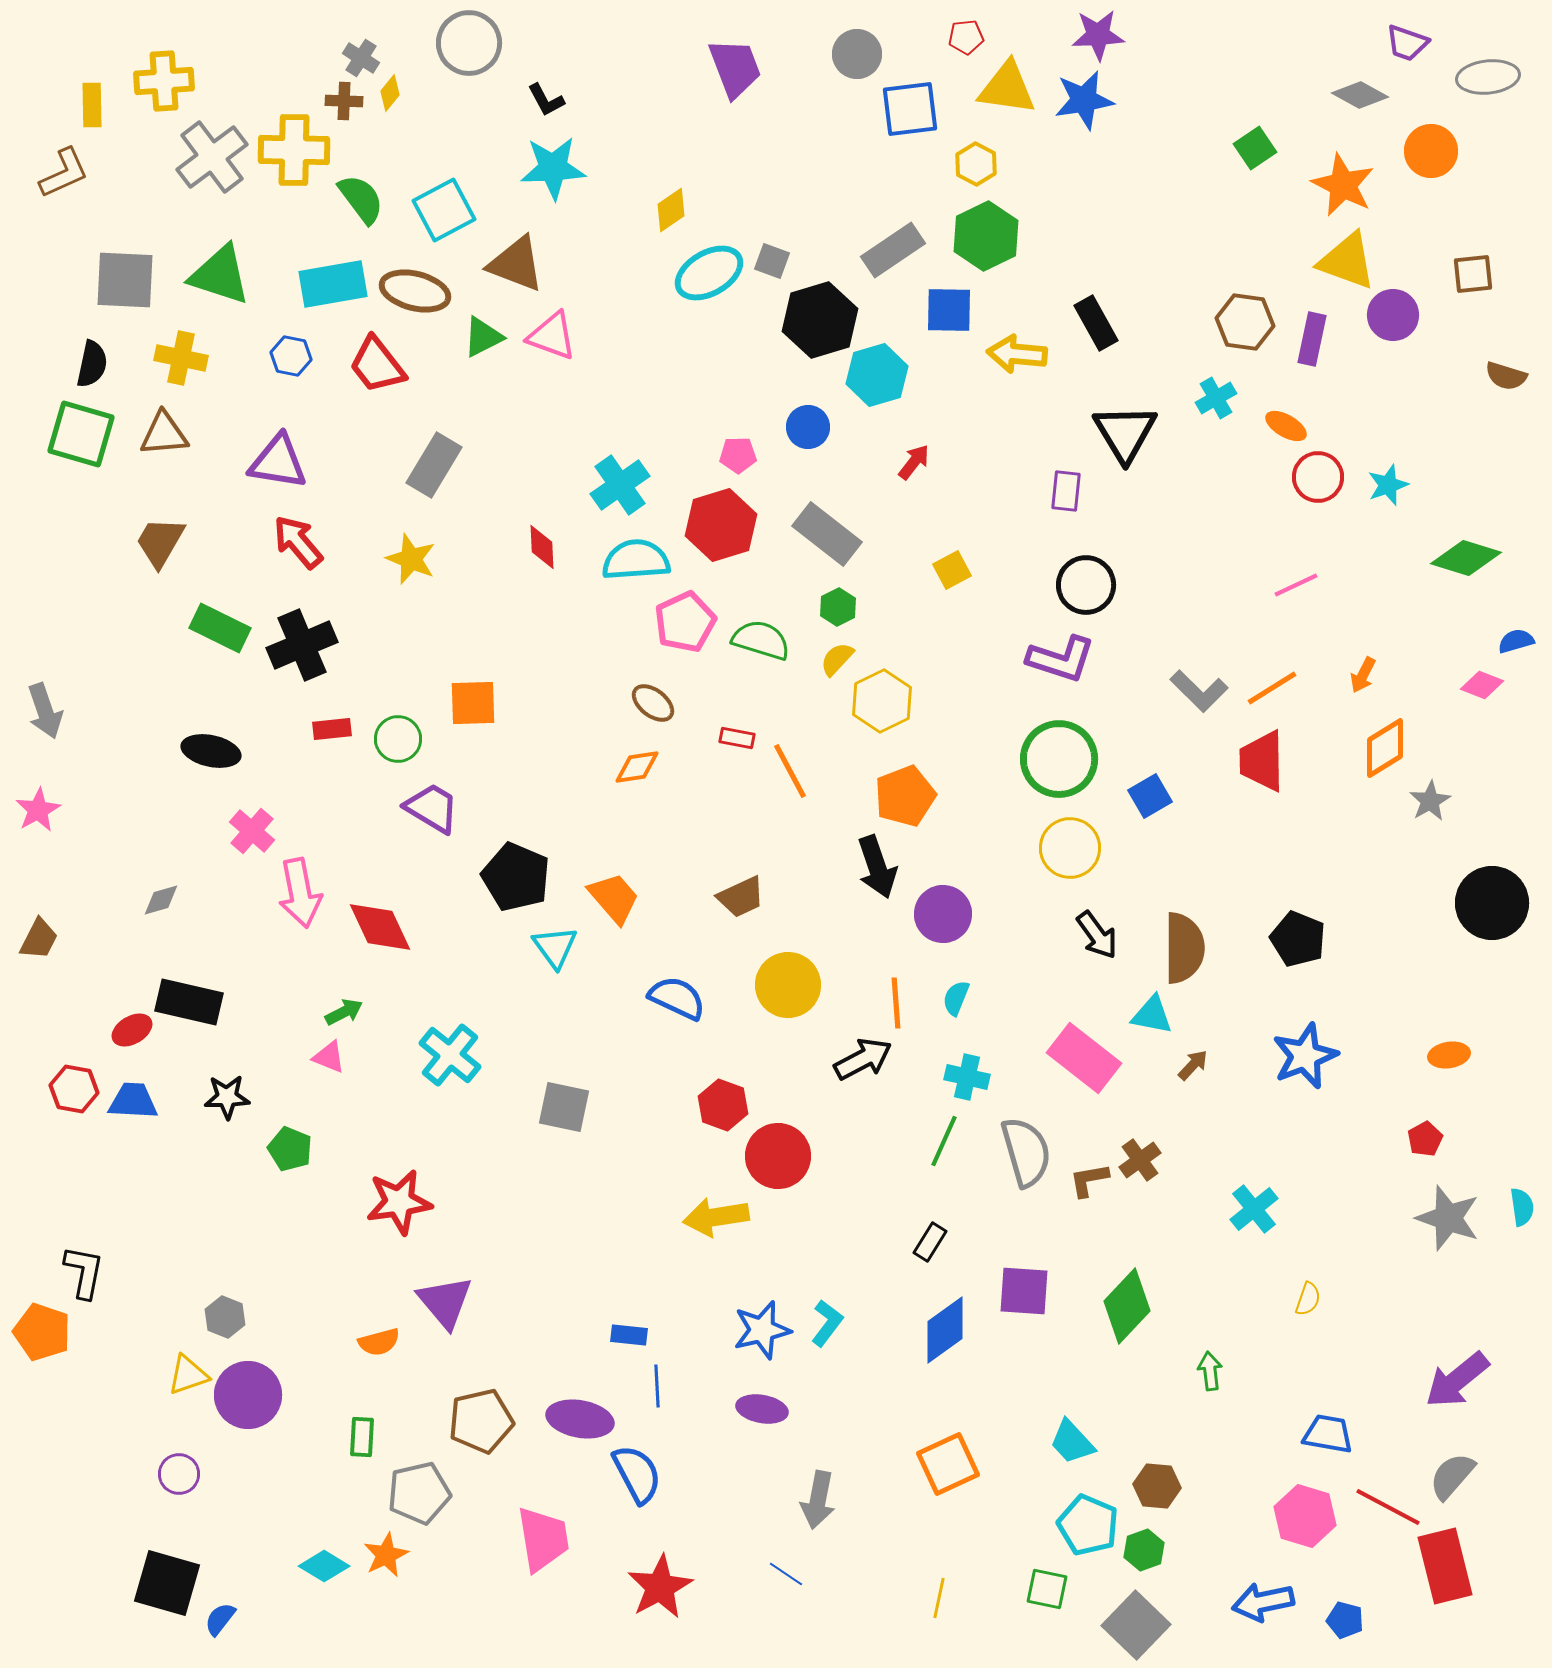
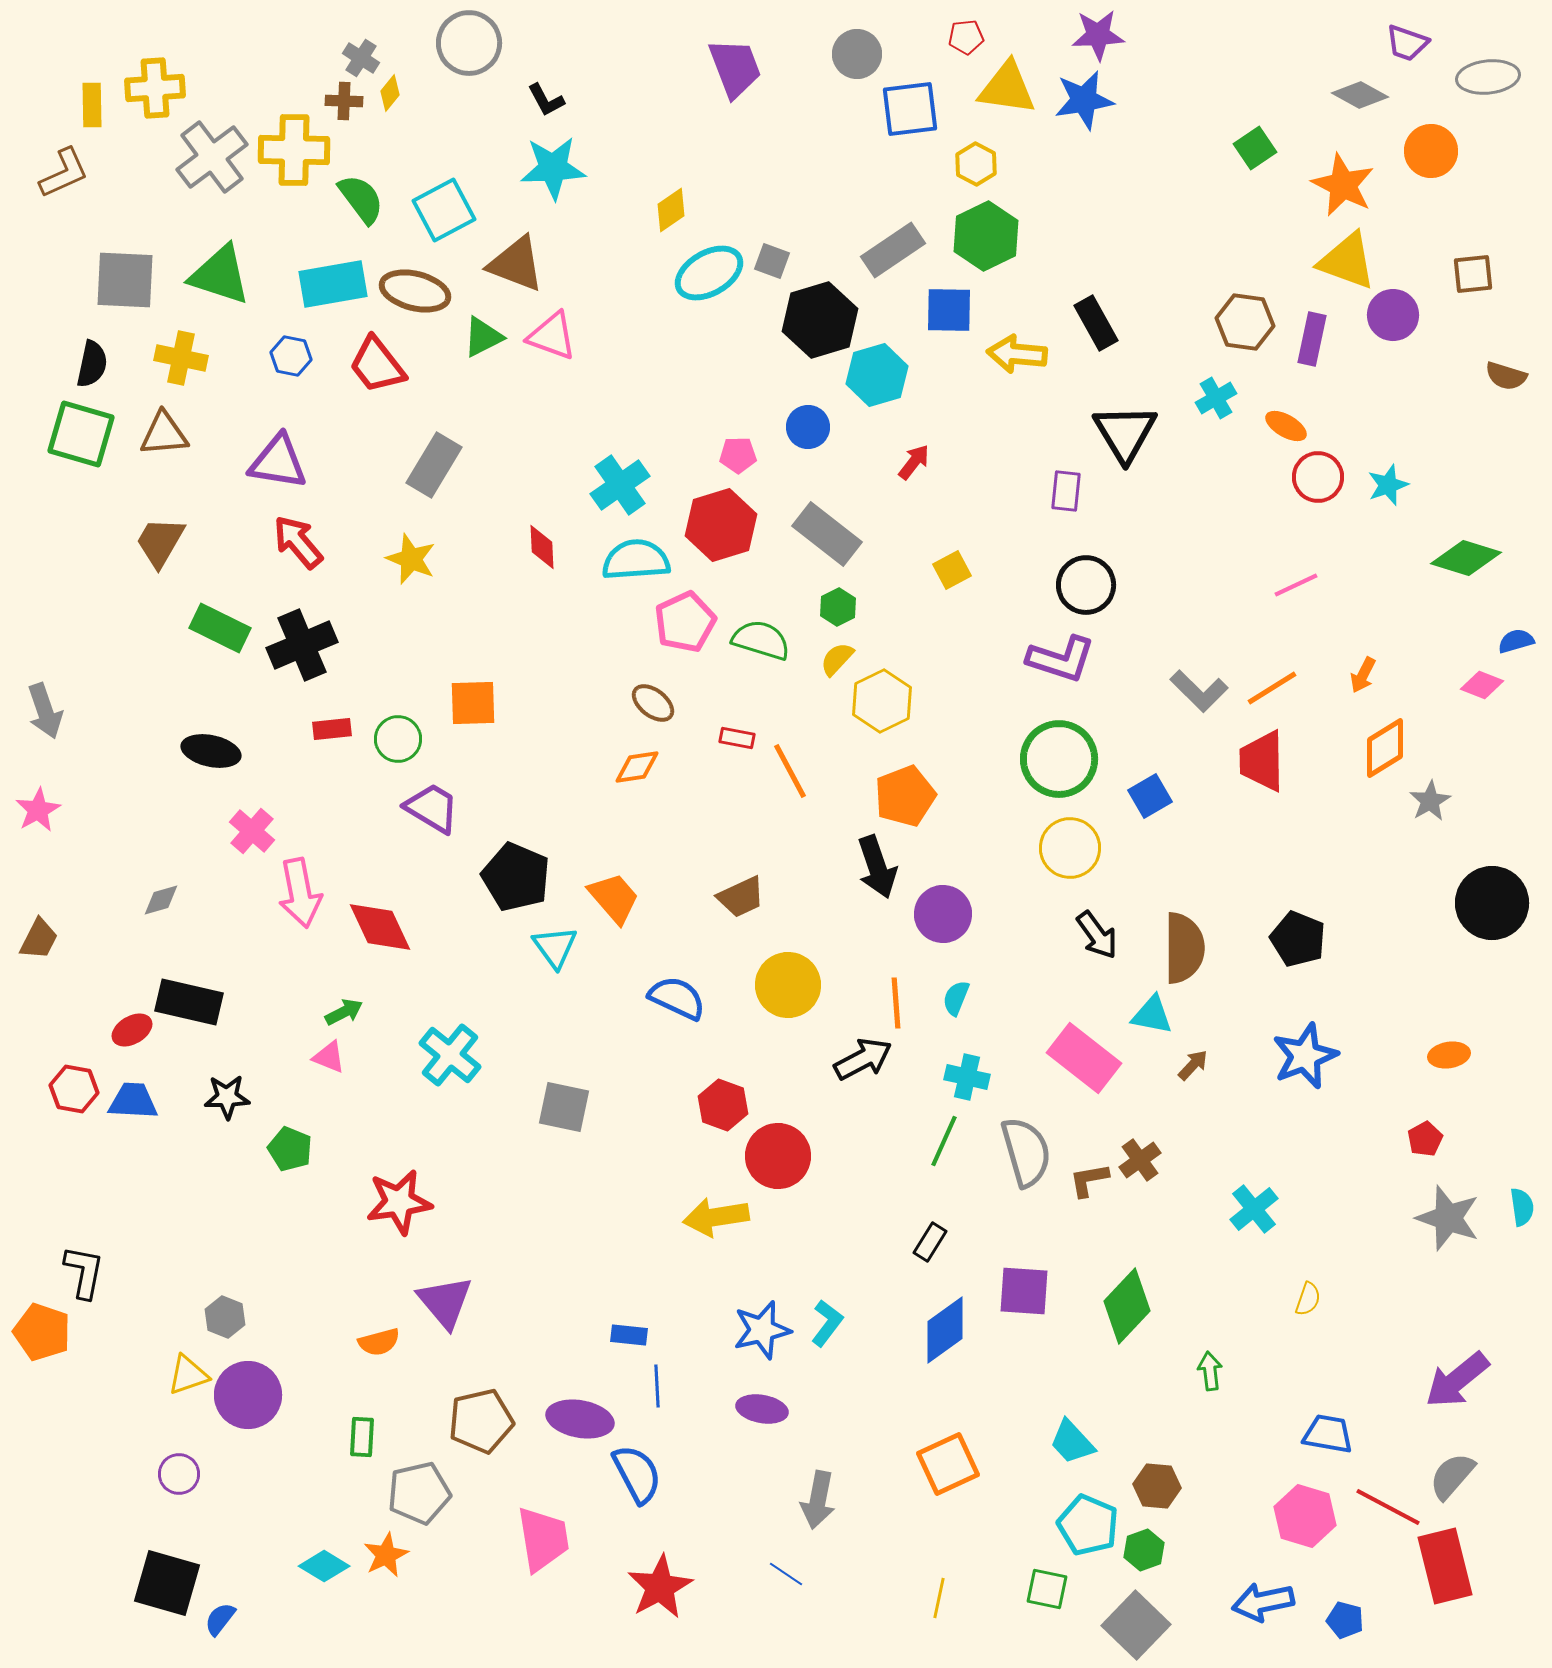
yellow cross at (164, 81): moved 9 px left, 7 px down
